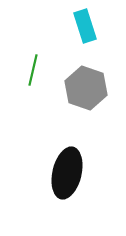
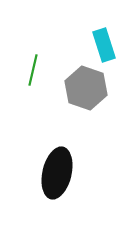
cyan rectangle: moved 19 px right, 19 px down
black ellipse: moved 10 px left
